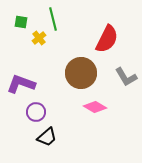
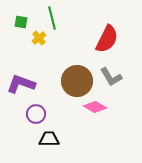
green line: moved 1 px left, 1 px up
brown circle: moved 4 px left, 8 px down
gray L-shape: moved 15 px left
purple circle: moved 2 px down
black trapezoid: moved 2 px right, 2 px down; rotated 140 degrees counterclockwise
